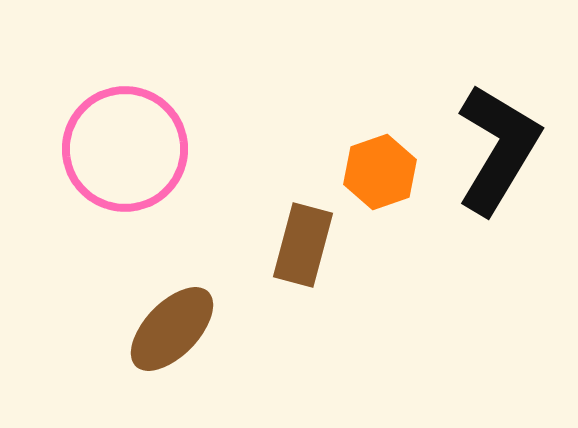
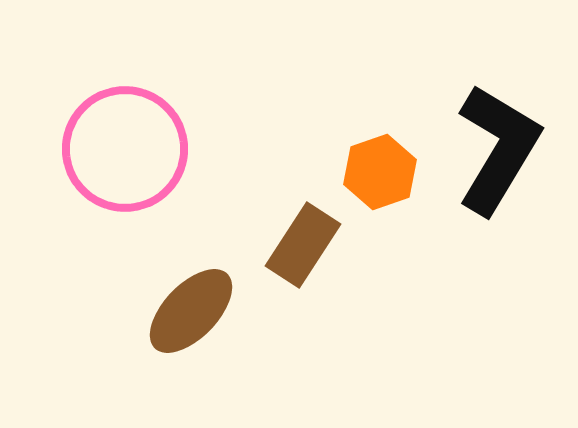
brown rectangle: rotated 18 degrees clockwise
brown ellipse: moved 19 px right, 18 px up
